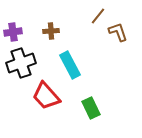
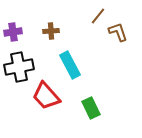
black cross: moved 2 px left, 4 px down; rotated 8 degrees clockwise
